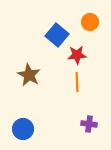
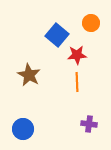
orange circle: moved 1 px right, 1 px down
